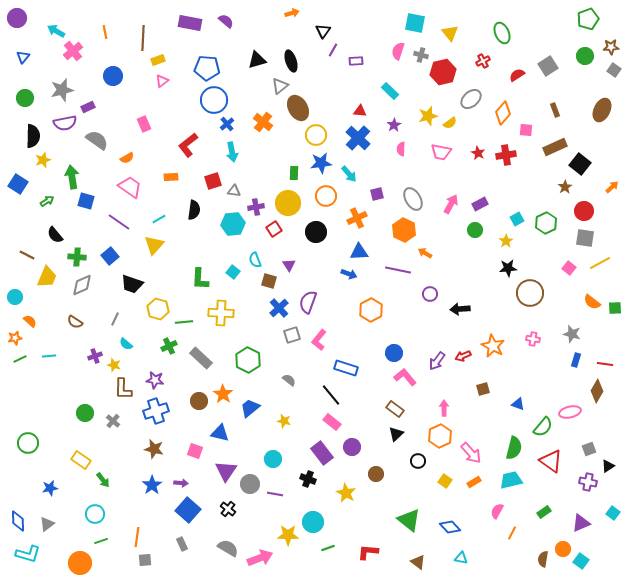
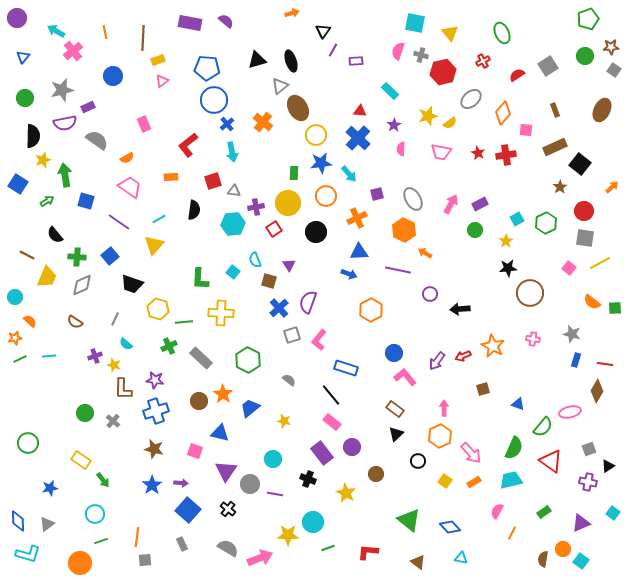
green arrow at (72, 177): moved 7 px left, 2 px up
brown star at (565, 187): moved 5 px left
green semicircle at (514, 448): rotated 10 degrees clockwise
